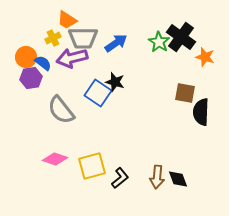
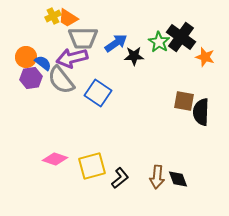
orange trapezoid: moved 1 px right, 2 px up
yellow cross: moved 22 px up
black star: moved 19 px right, 26 px up; rotated 18 degrees counterclockwise
brown square: moved 1 px left, 8 px down
gray semicircle: moved 30 px up
